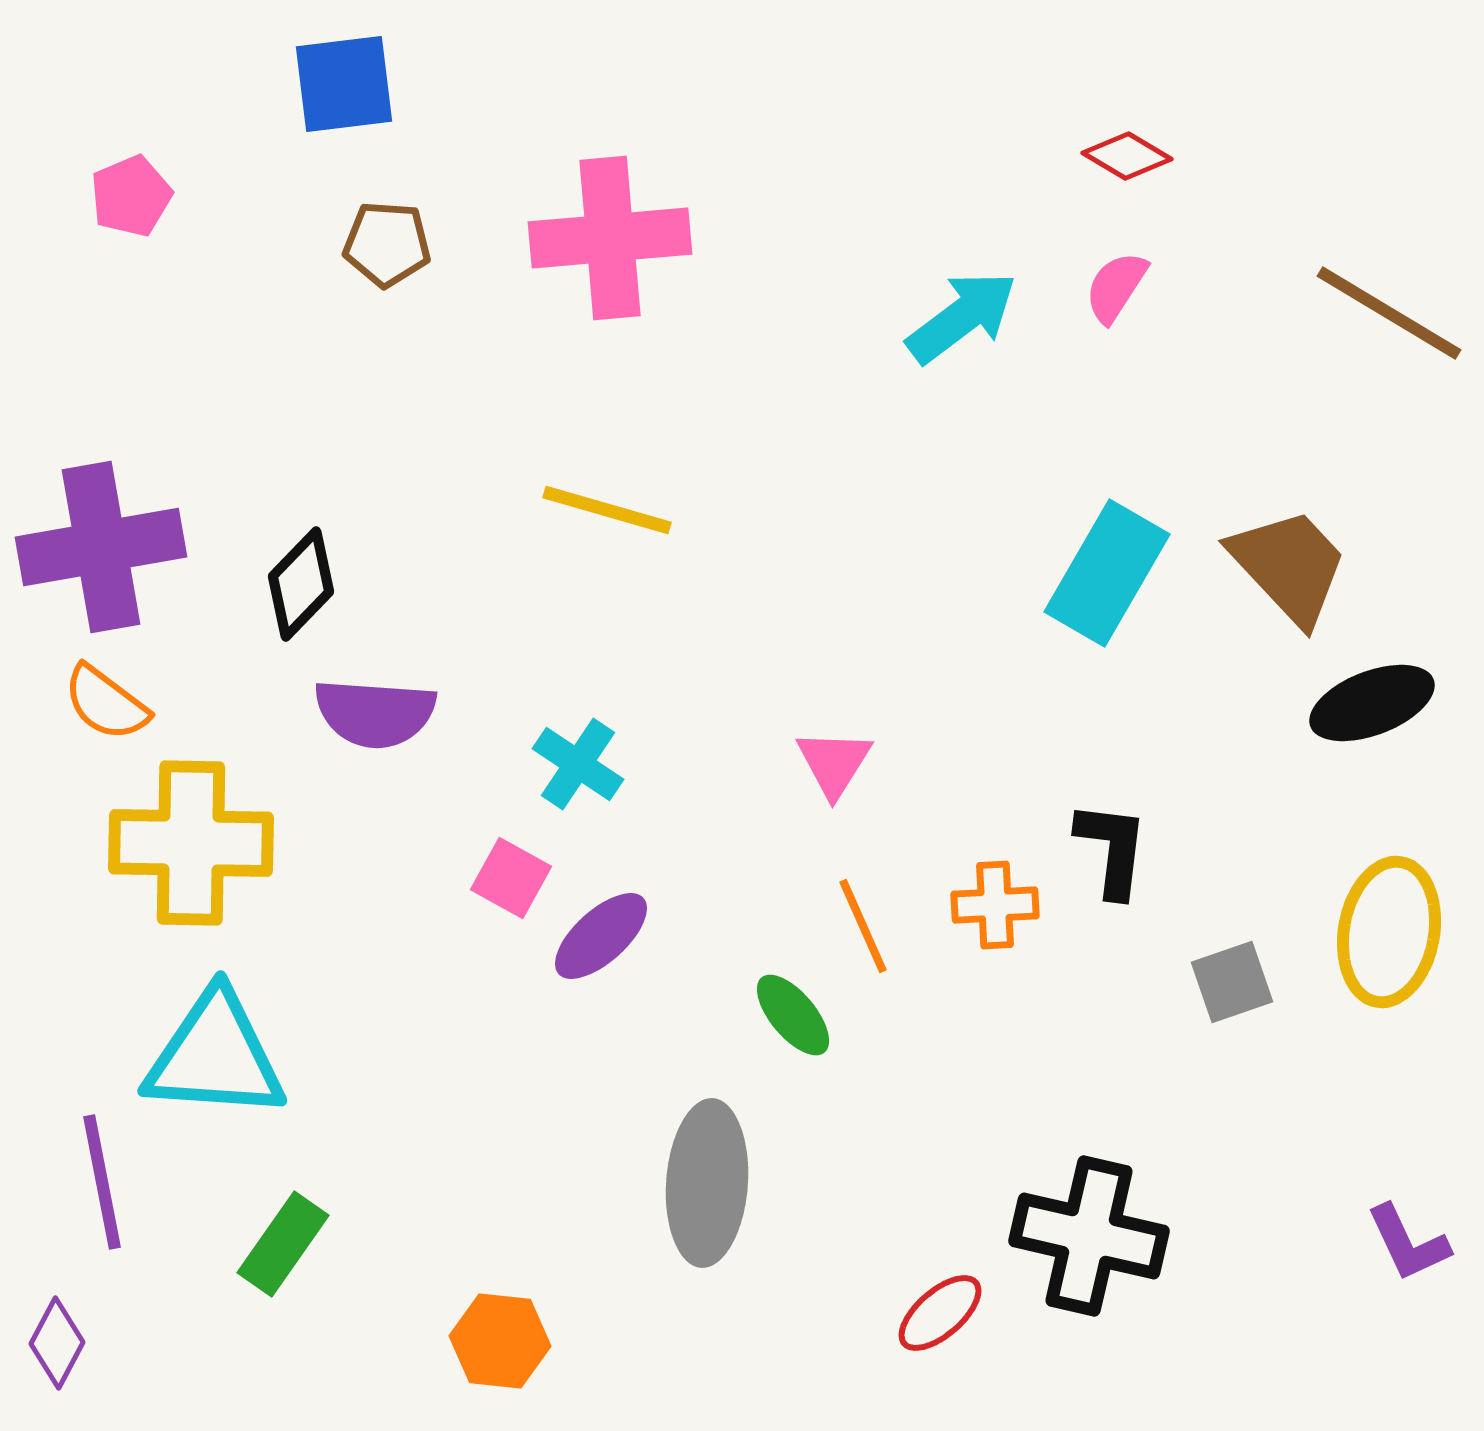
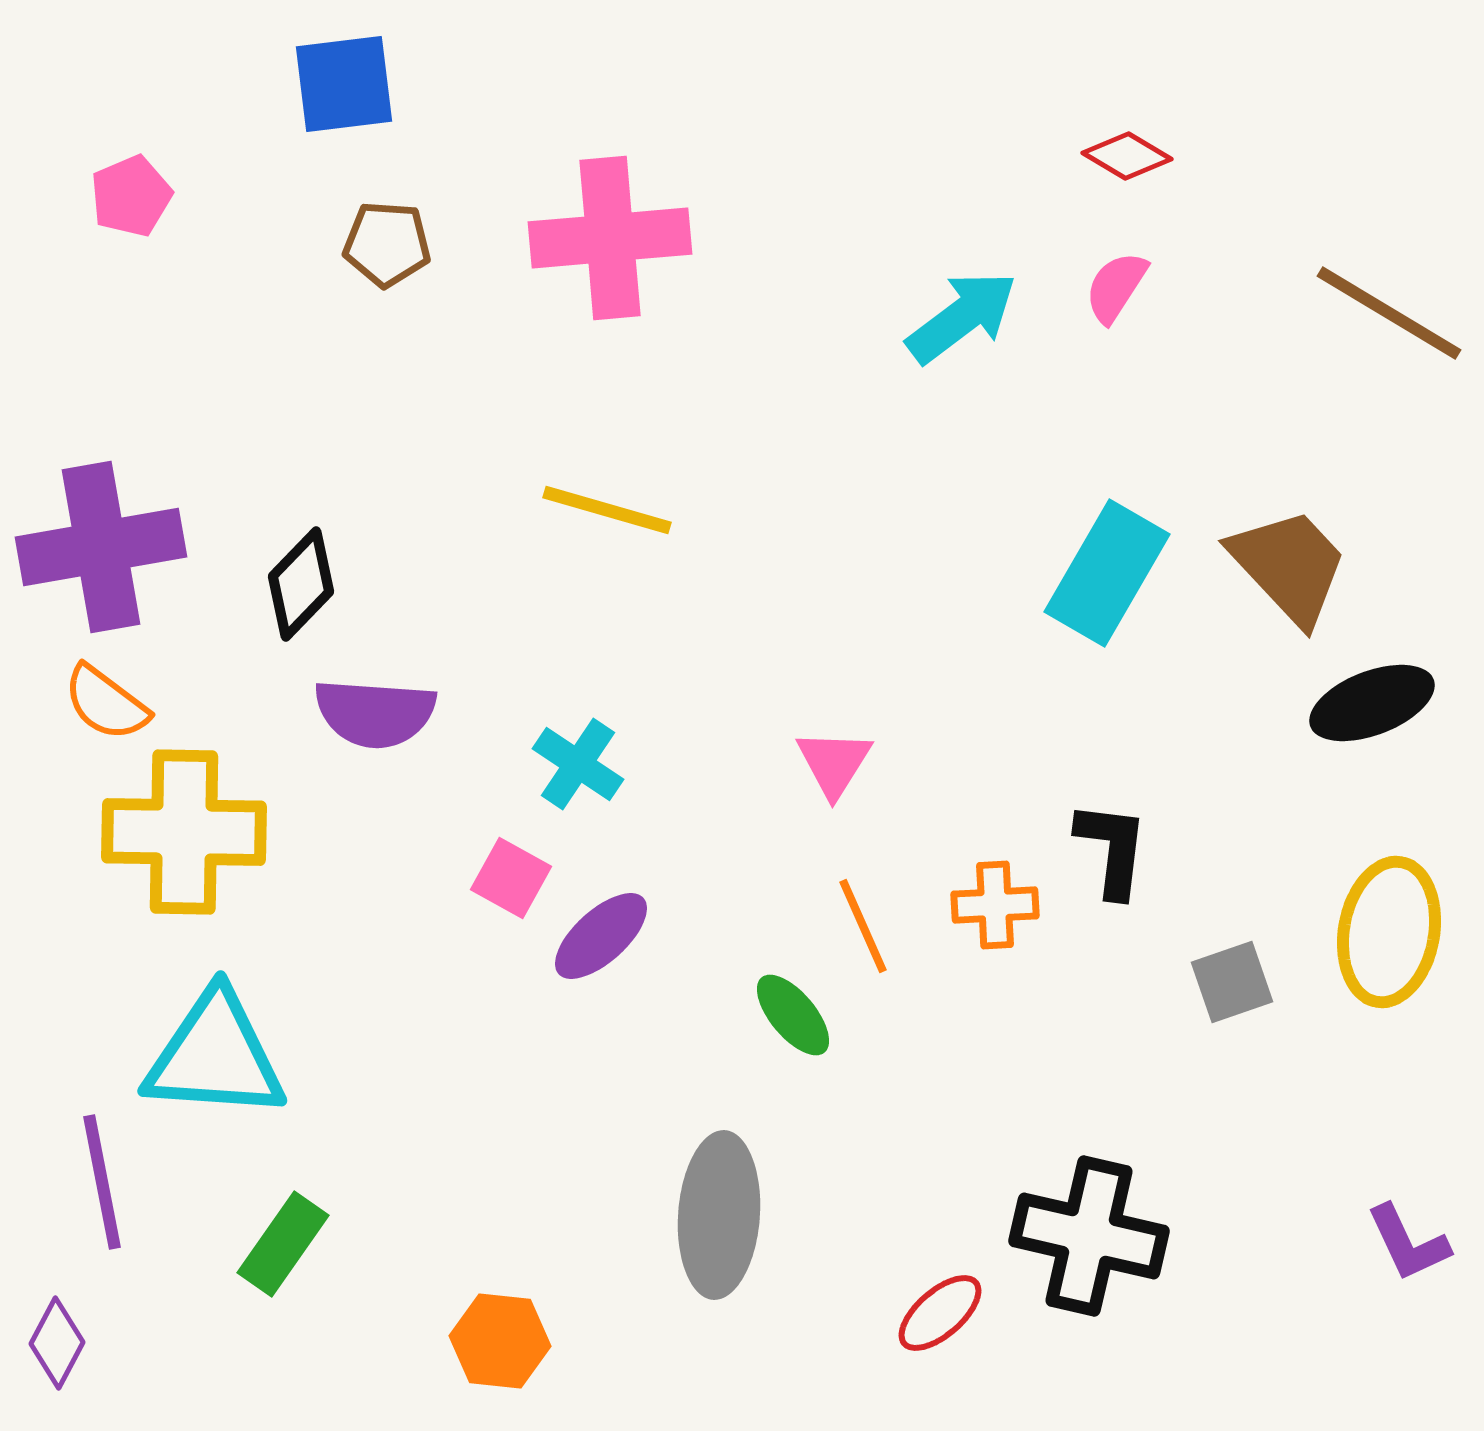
yellow cross: moved 7 px left, 11 px up
gray ellipse: moved 12 px right, 32 px down
